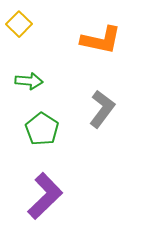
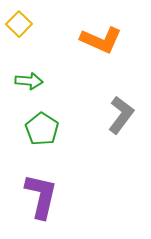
orange L-shape: rotated 12 degrees clockwise
gray L-shape: moved 19 px right, 6 px down
purple L-shape: moved 4 px left; rotated 33 degrees counterclockwise
